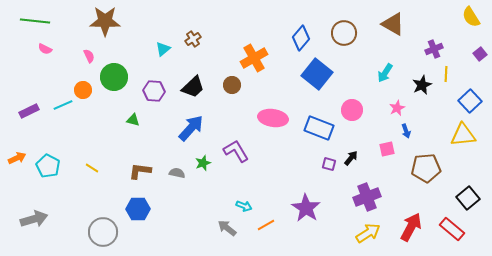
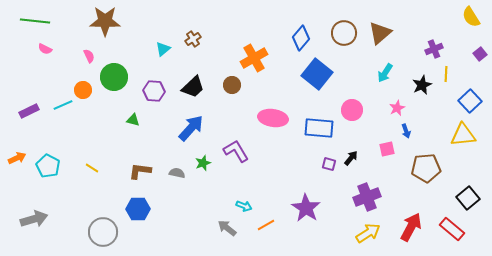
brown triangle at (393, 24): moved 13 px left, 9 px down; rotated 50 degrees clockwise
blue rectangle at (319, 128): rotated 16 degrees counterclockwise
